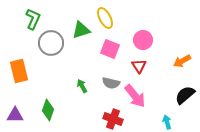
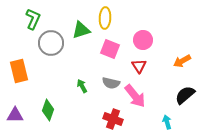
yellow ellipse: rotated 30 degrees clockwise
